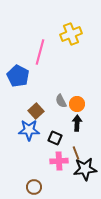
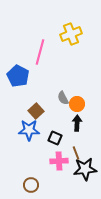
gray semicircle: moved 2 px right, 3 px up
brown circle: moved 3 px left, 2 px up
